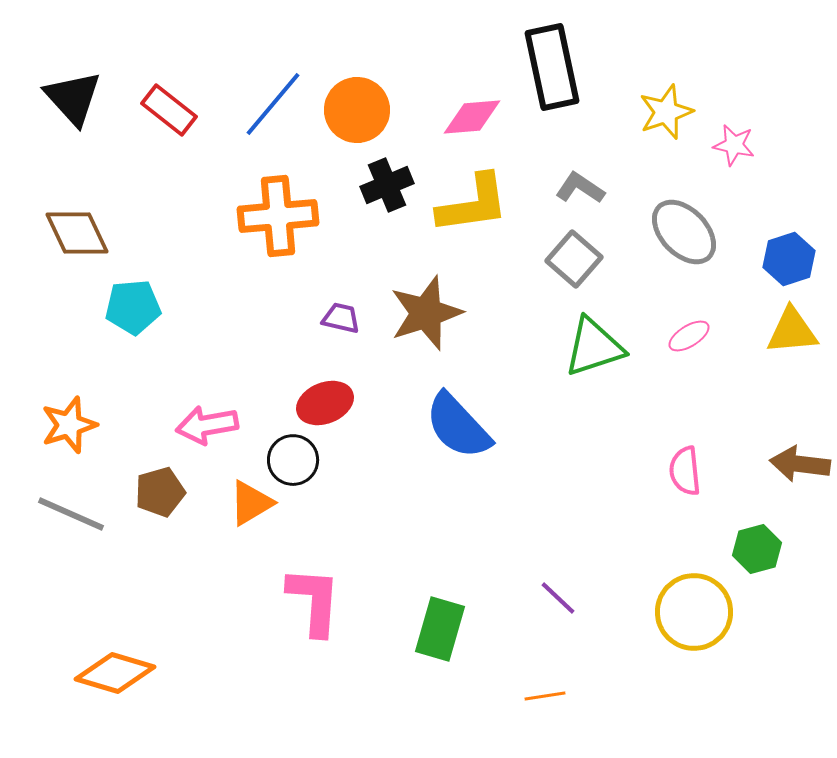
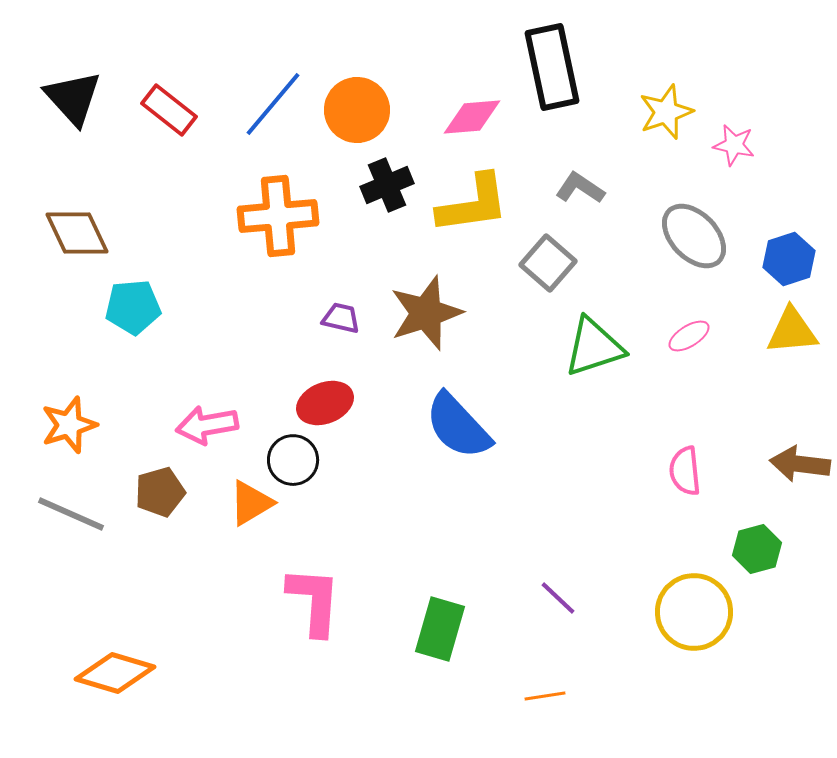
gray ellipse: moved 10 px right, 4 px down
gray square: moved 26 px left, 4 px down
